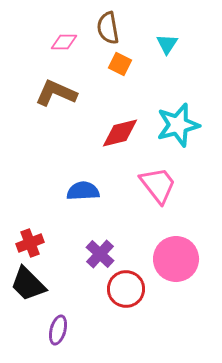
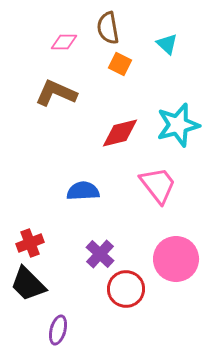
cyan triangle: rotated 20 degrees counterclockwise
